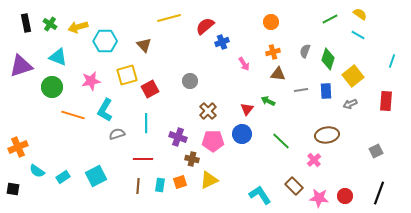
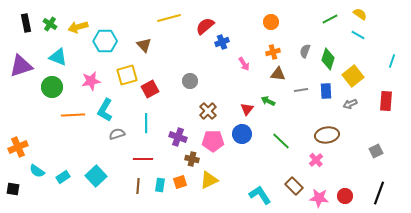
orange line at (73, 115): rotated 20 degrees counterclockwise
pink cross at (314, 160): moved 2 px right
cyan square at (96, 176): rotated 15 degrees counterclockwise
